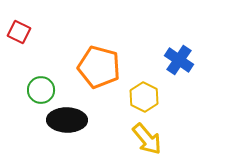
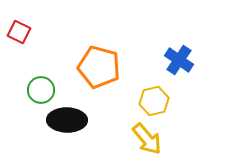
yellow hexagon: moved 10 px right, 4 px down; rotated 20 degrees clockwise
